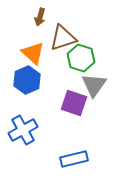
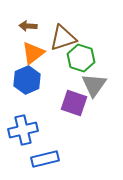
brown arrow: moved 12 px left, 9 px down; rotated 78 degrees clockwise
orange triangle: rotated 40 degrees clockwise
blue cross: rotated 16 degrees clockwise
blue rectangle: moved 29 px left
